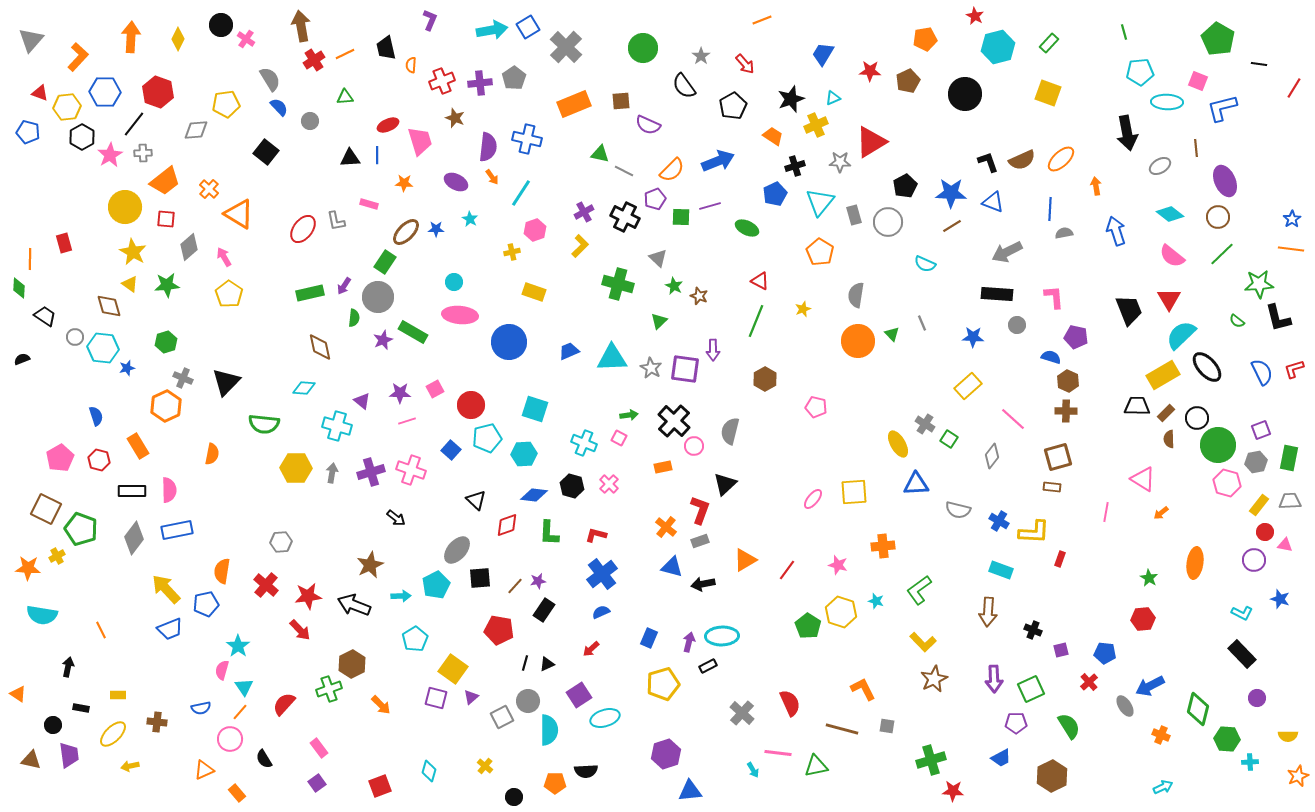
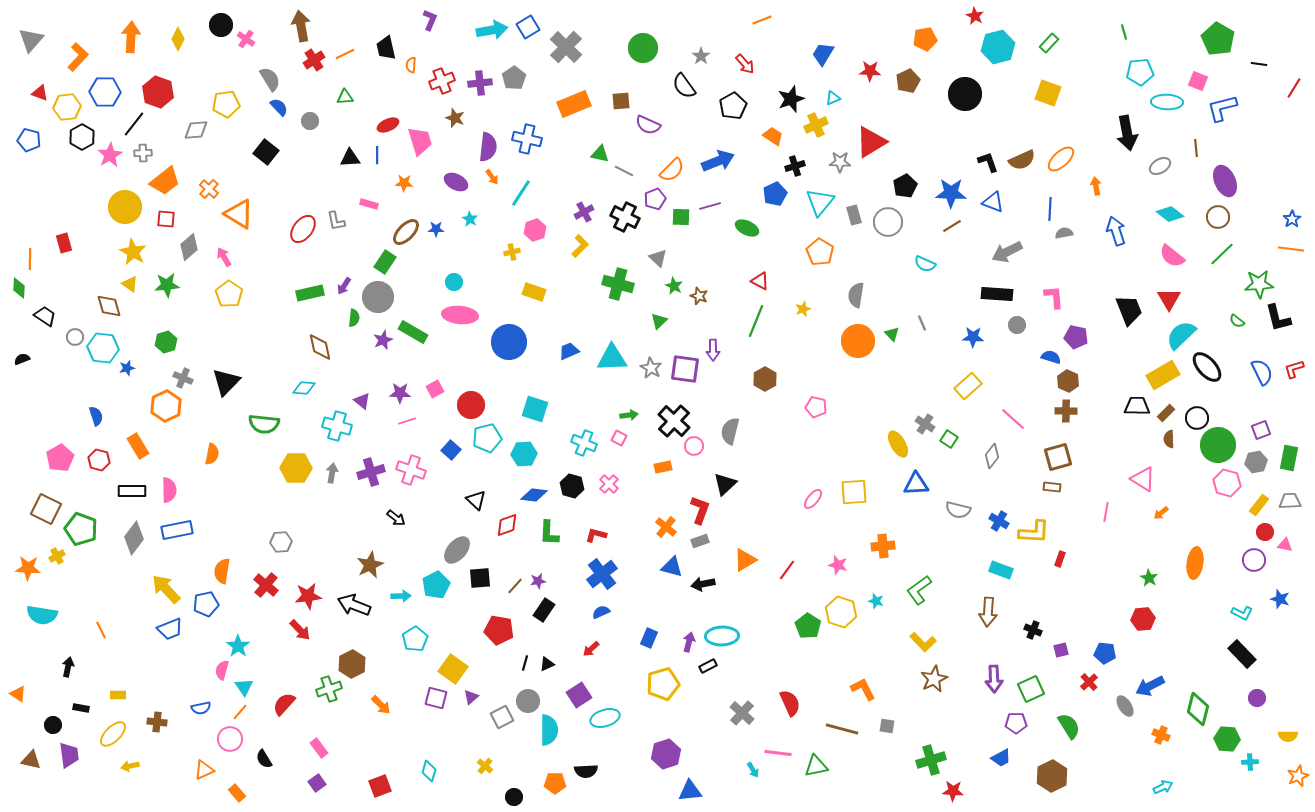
blue pentagon at (28, 132): moved 1 px right, 8 px down
